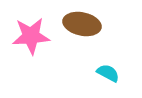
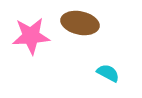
brown ellipse: moved 2 px left, 1 px up
